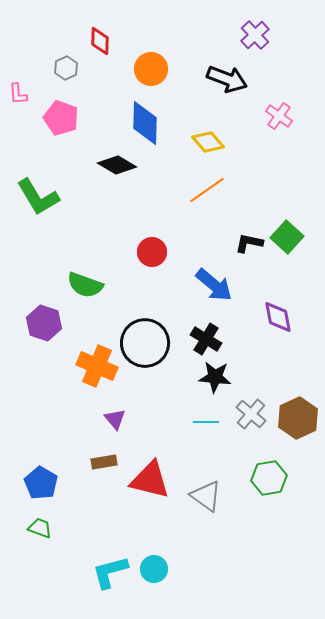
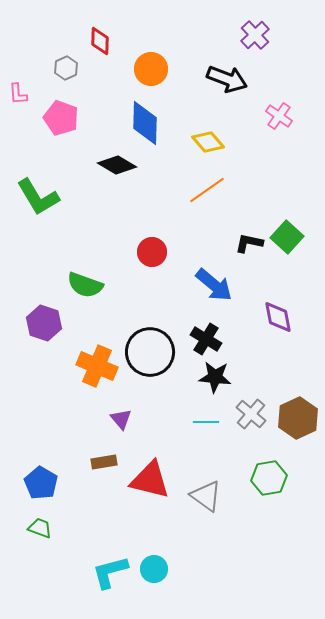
black circle: moved 5 px right, 9 px down
purple triangle: moved 6 px right
